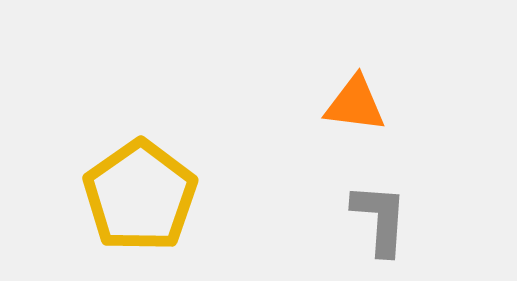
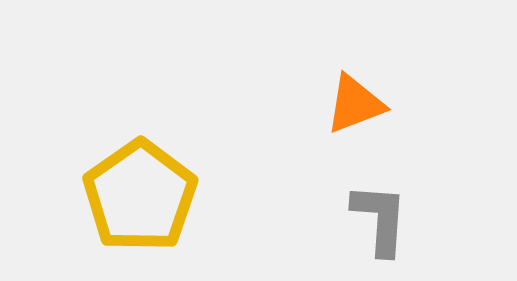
orange triangle: rotated 28 degrees counterclockwise
